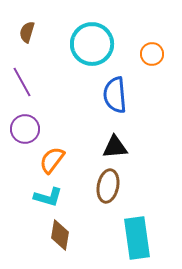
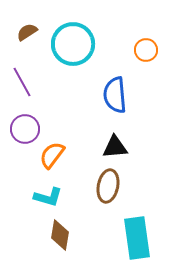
brown semicircle: rotated 40 degrees clockwise
cyan circle: moved 19 px left
orange circle: moved 6 px left, 4 px up
orange semicircle: moved 5 px up
